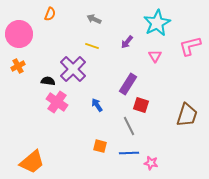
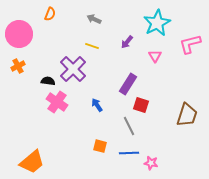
pink L-shape: moved 2 px up
